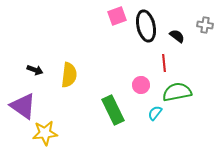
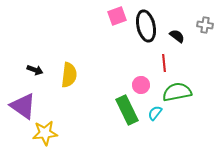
green rectangle: moved 14 px right
